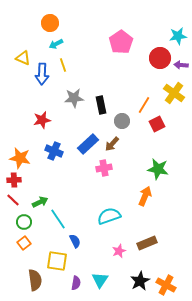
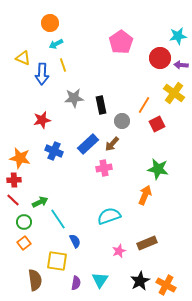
orange arrow: moved 1 px up
